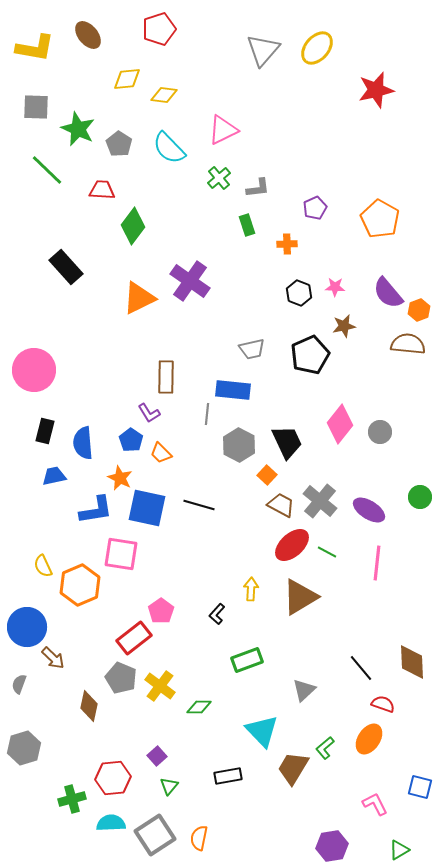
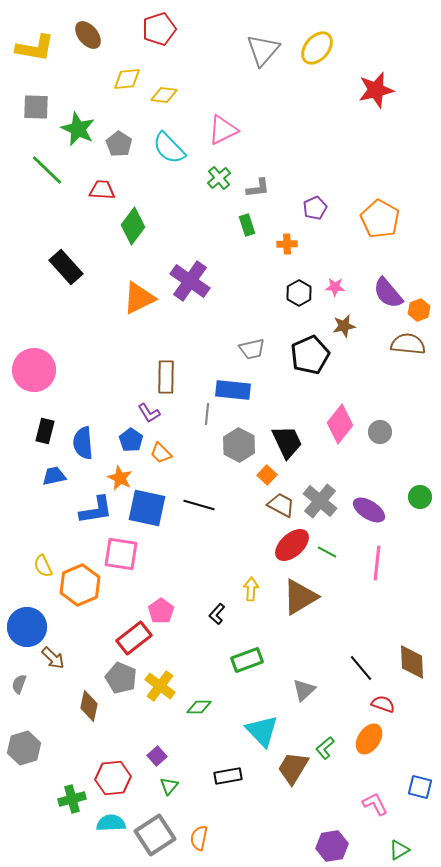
black hexagon at (299, 293): rotated 10 degrees clockwise
